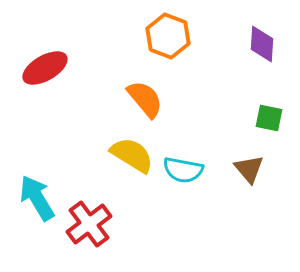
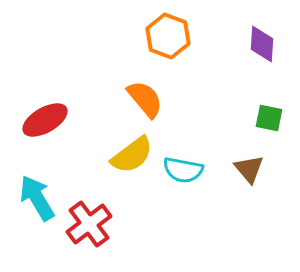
red ellipse: moved 52 px down
yellow semicircle: rotated 111 degrees clockwise
